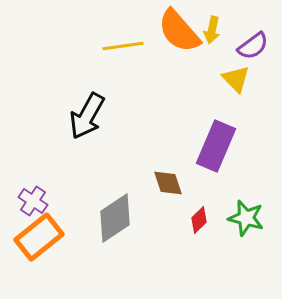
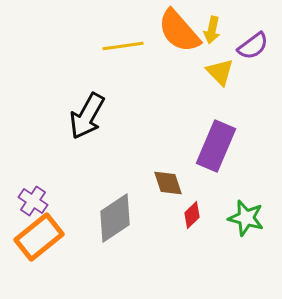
yellow triangle: moved 16 px left, 7 px up
red diamond: moved 7 px left, 5 px up
